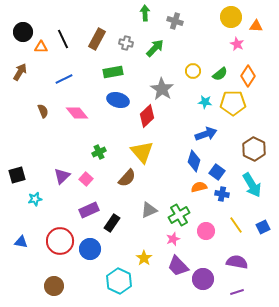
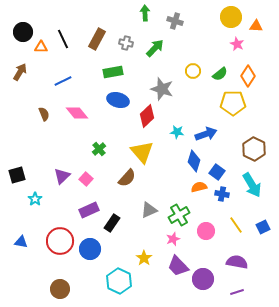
blue line at (64, 79): moved 1 px left, 2 px down
gray star at (162, 89): rotated 15 degrees counterclockwise
cyan star at (205, 102): moved 28 px left, 30 px down
brown semicircle at (43, 111): moved 1 px right, 3 px down
green cross at (99, 152): moved 3 px up; rotated 16 degrees counterclockwise
cyan star at (35, 199): rotated 24 degrees counterclockwise
brown circle at (54, 286): moved 6 px right, 3 px down
